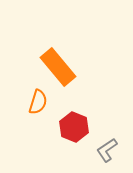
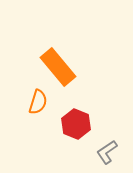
red hexagon: moved 2 px right, 3 px up
gray L-shape: moved 2 px down
